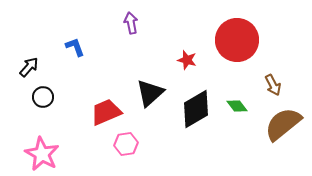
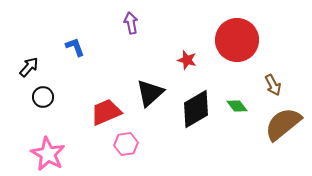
pink star: moved 6 px right
